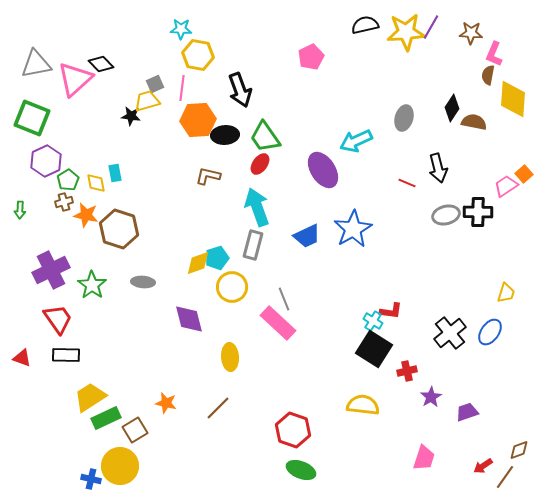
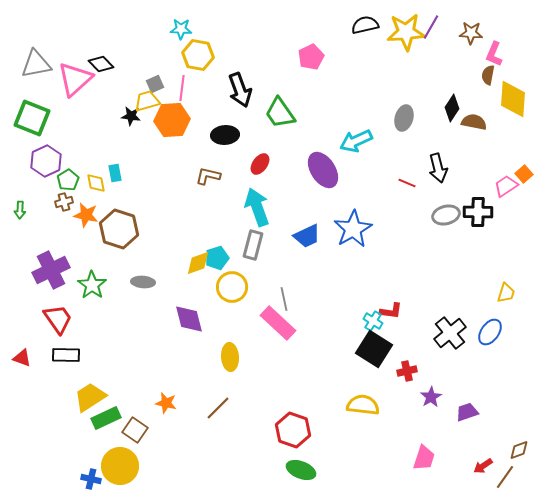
orange hexagon at (198, 120): moved 26 px left
green trapezoid at (265, 137): moved 15 px right, 24 px up
gray line at (284, 299): rotated 10 degrees clockwise
brown square at (135, 430): rotated 25 degrees counterclockwise
